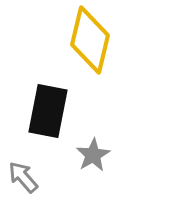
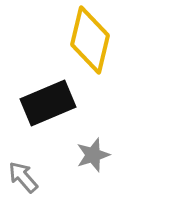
black rectangle: moved 8 px up; rotated 56 degrees clockwise
gray star: rotated 12 degrees clockwise
